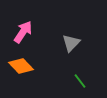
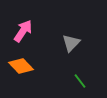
pink arrow: moved 1 px up
